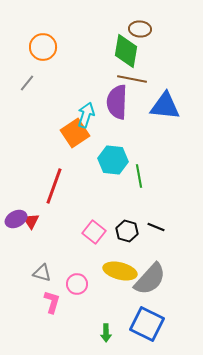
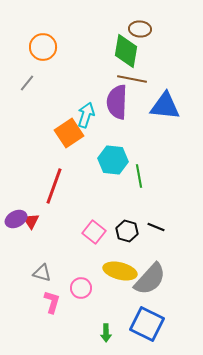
orange square: moved 6 px left
pink circle: moved 4 px right, 4 px down
